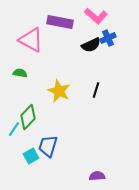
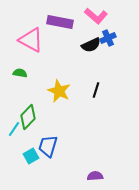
purple semicircle: moved 2 px left
